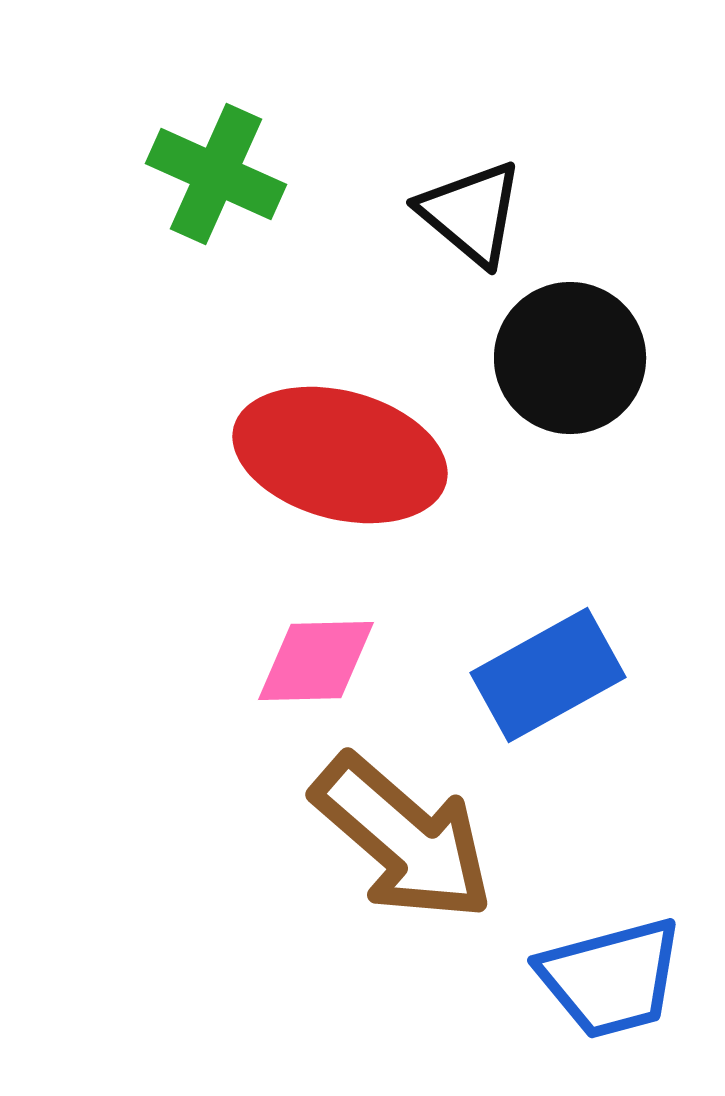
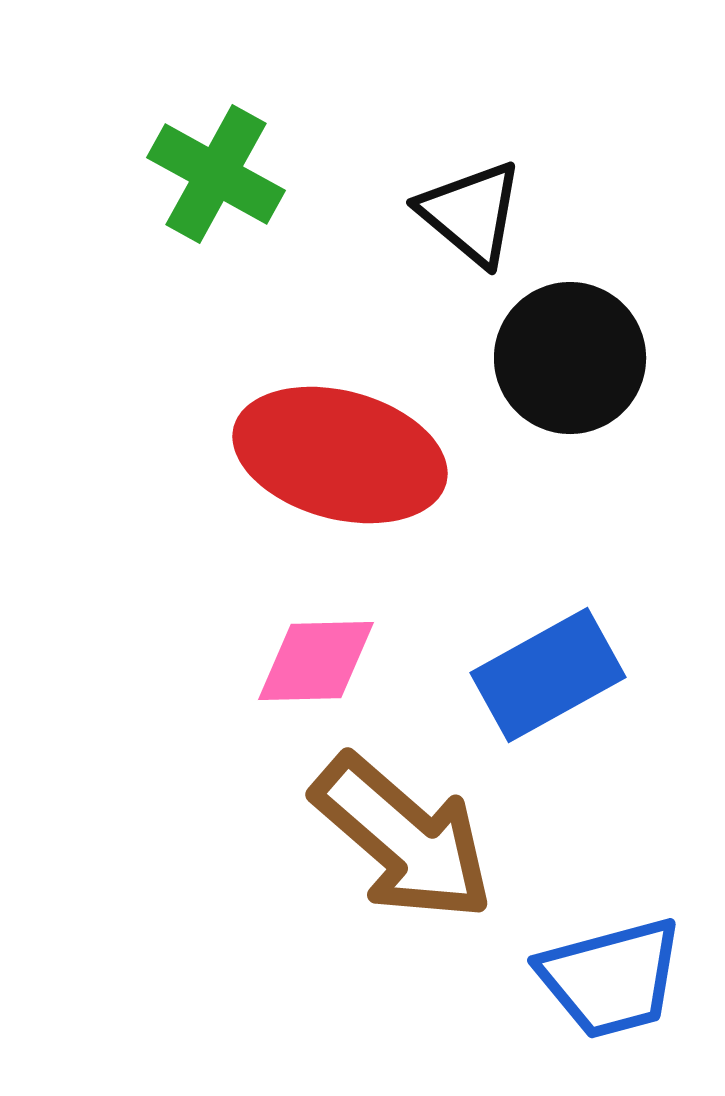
green cross: rotated 5 degrees clockwise
